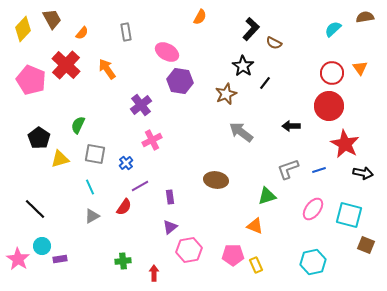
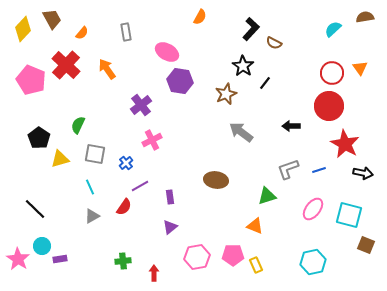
pink hexagon at (189, 250): moved 8 px right, 7 px down
